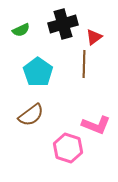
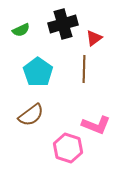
red triangle: moved 1 px down
brown line: moved 5 px down
